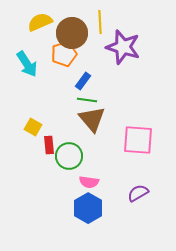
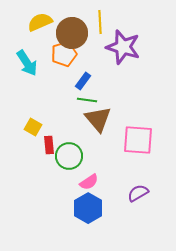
cyan arrow: moved 1 px up
brown triangle: moved 6 px right
pink semicircle: rotated 42 degrees counterclockwise
